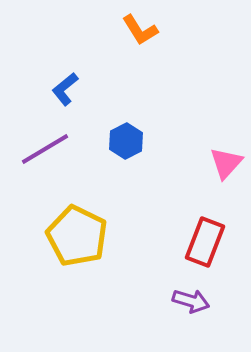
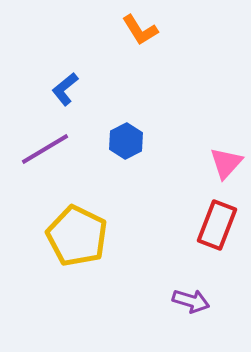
red rectangle: moved 12 px right, 17 px up
